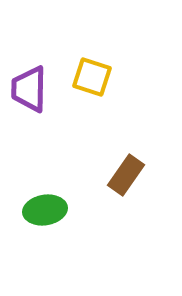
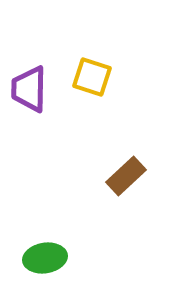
brown rectangle: moved 1 px down; rotated 12 degrees clockwise
green ellipse: moved 48 px down
